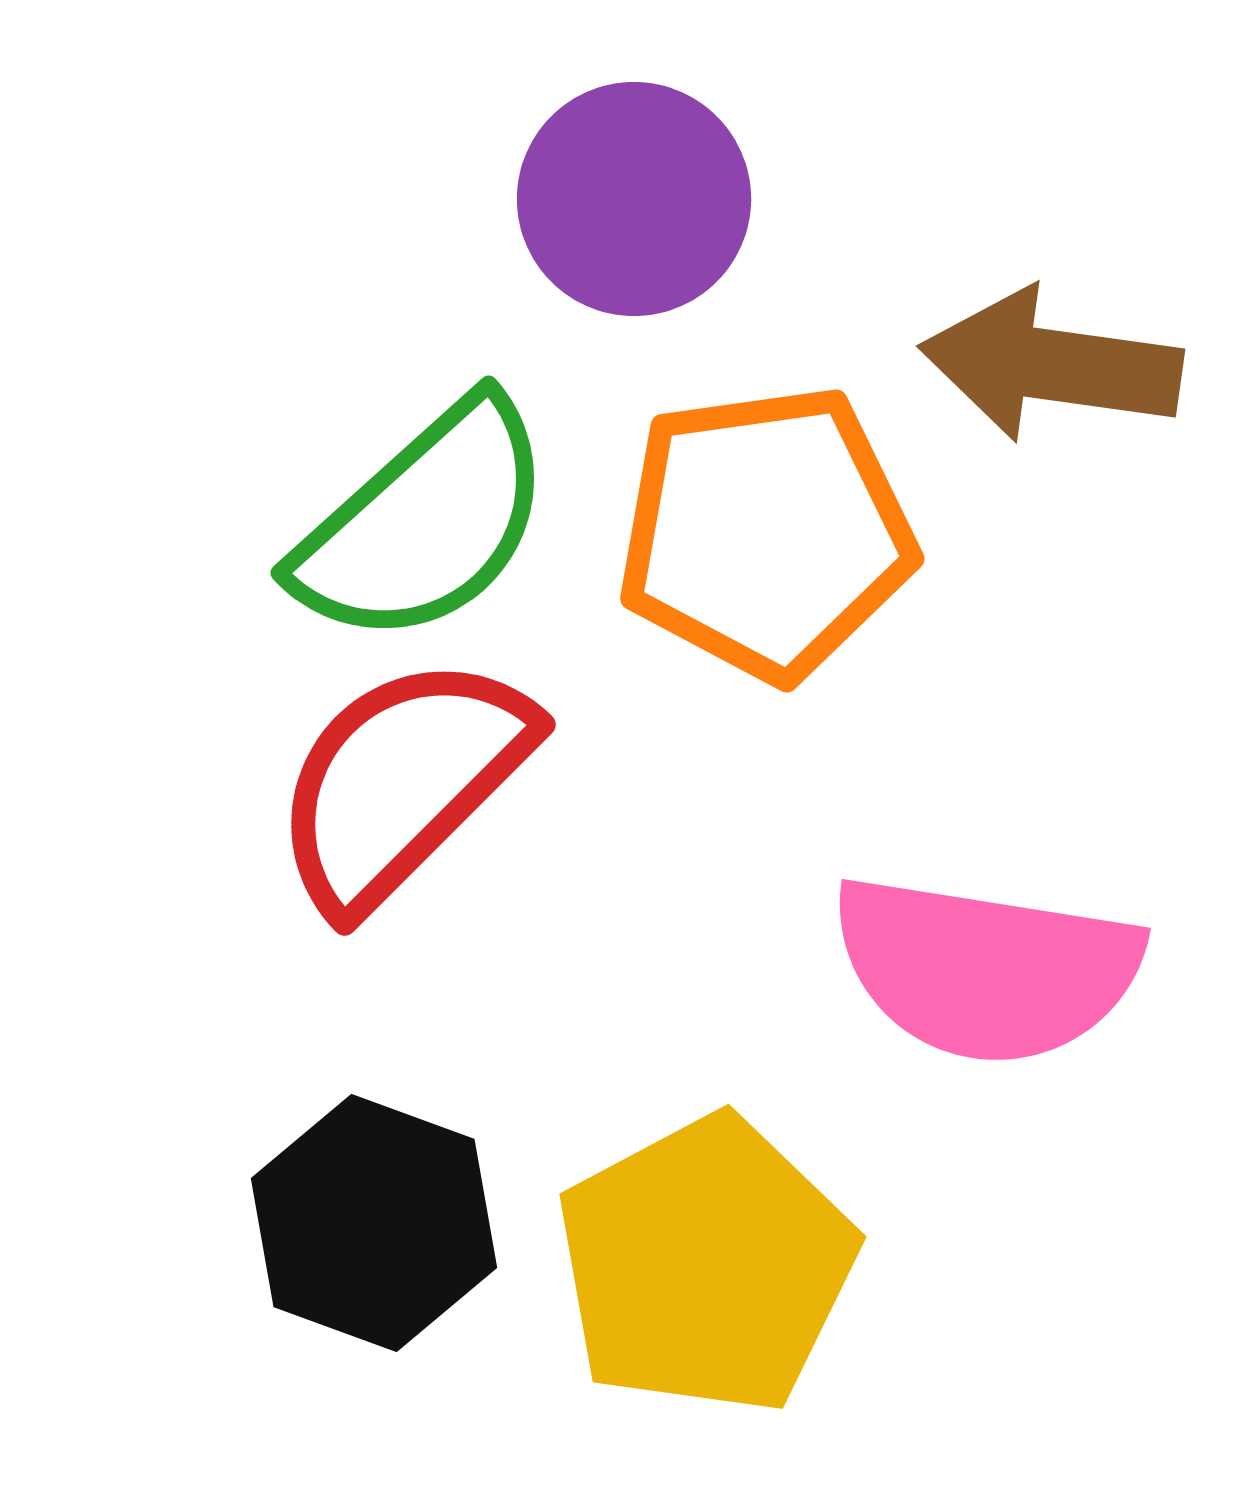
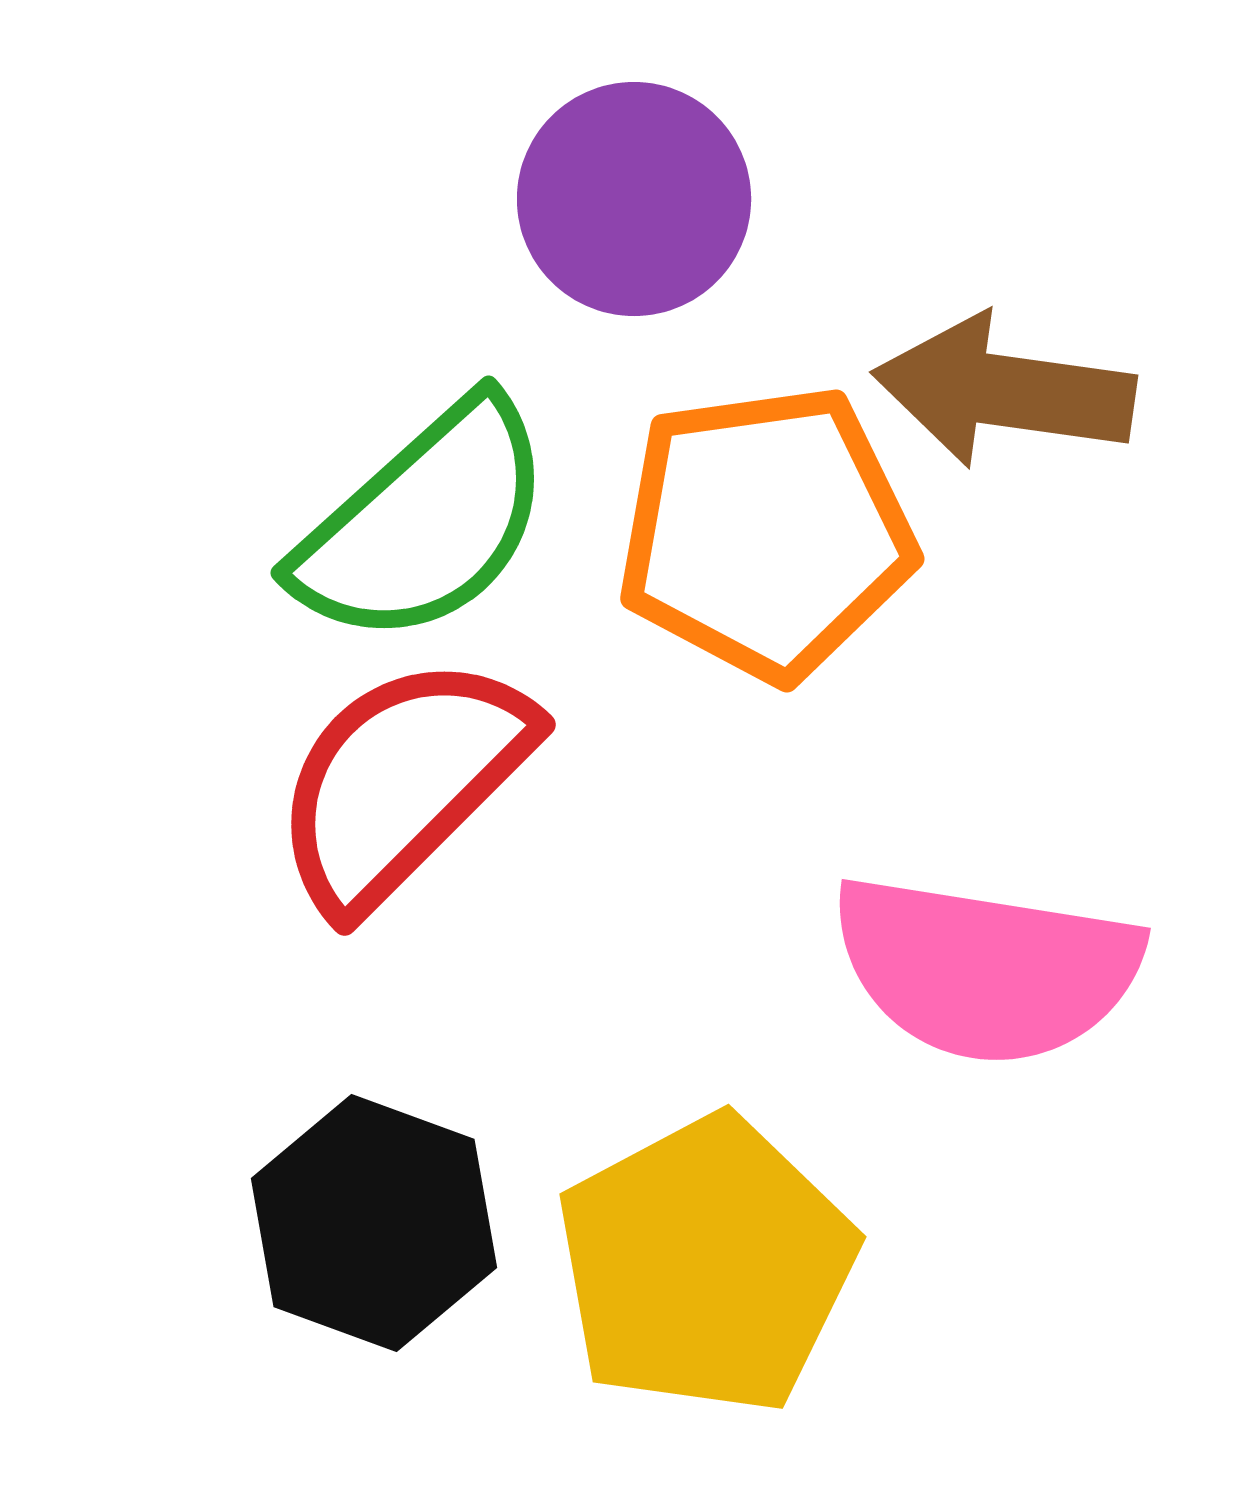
brown arrow: moved 47 px left, 26 px down
